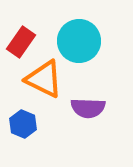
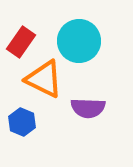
blue hexagon: moved 1 px left, 2 px up
